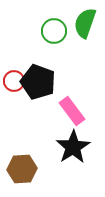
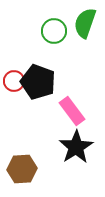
black star: moved 3 px right
